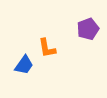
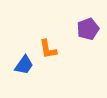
orange L-shape: moved 1 px right, 1 px down
